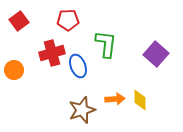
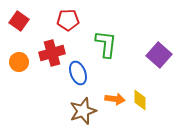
red square: rotated 18 degrees counterclockwise
purple square: moved 3 px right, 1 px down
blue ellipse: moved 7 px down
orange circle: moved 5 px right, 8 px up
orange arrow: rotated 12 degrees clockwise
brown star: moved 1 px right, 1 px down
